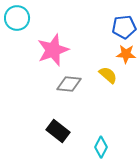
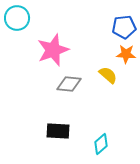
black rectangle: rotated 35 degrees counterclockwise
cyan diamond: moved 3 px up; rotated 20 degrees clockwise
